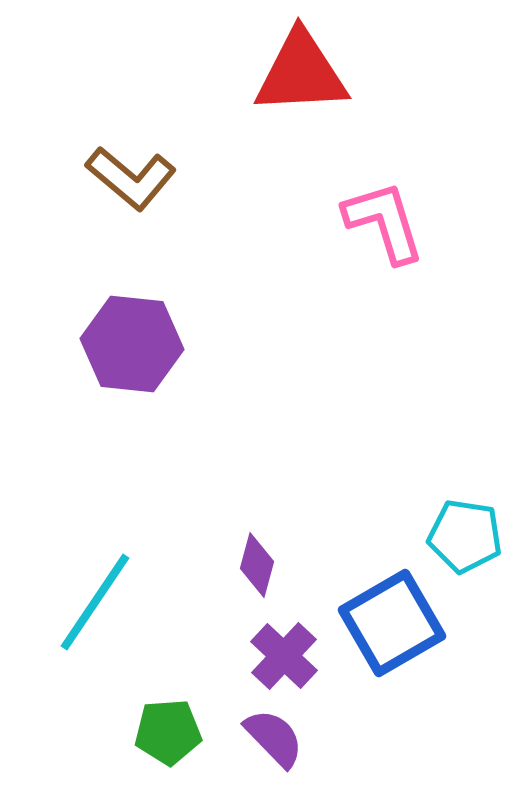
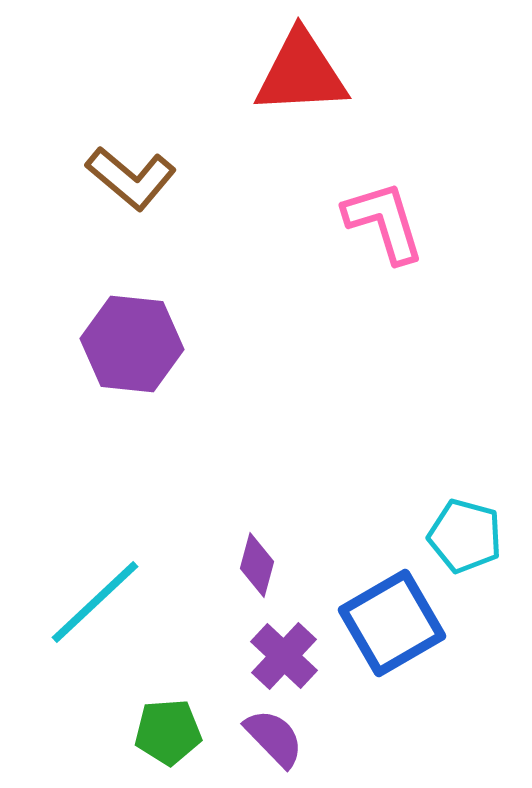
cyan pentagon: rotated 6 degrees clockwise
cyan line: rotated 13 degrees clockwise
